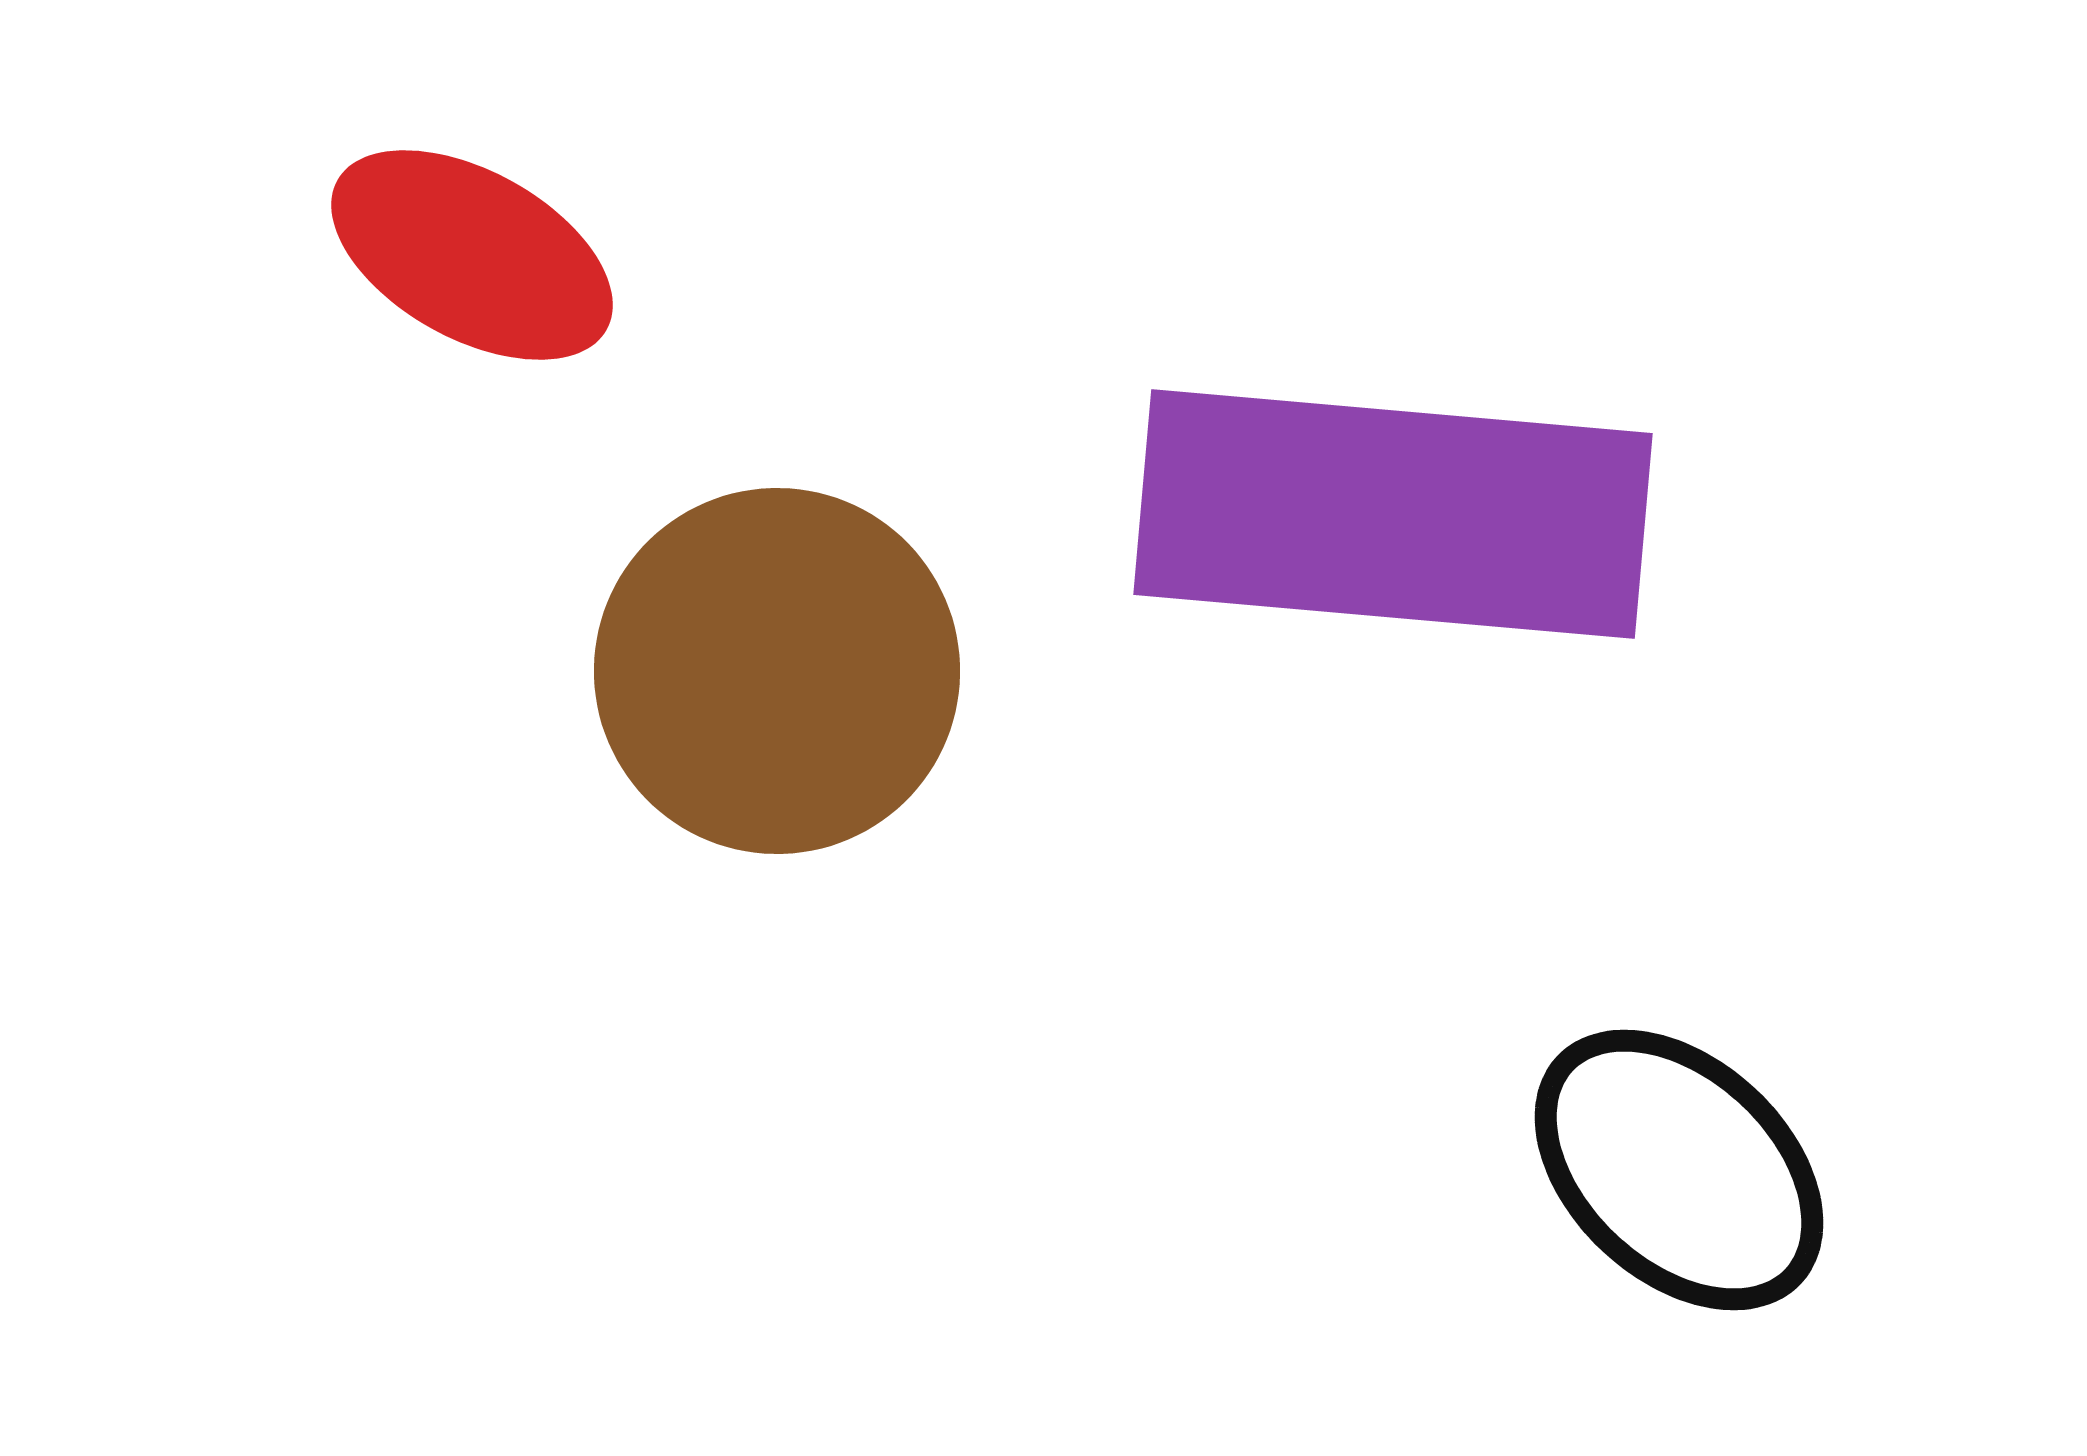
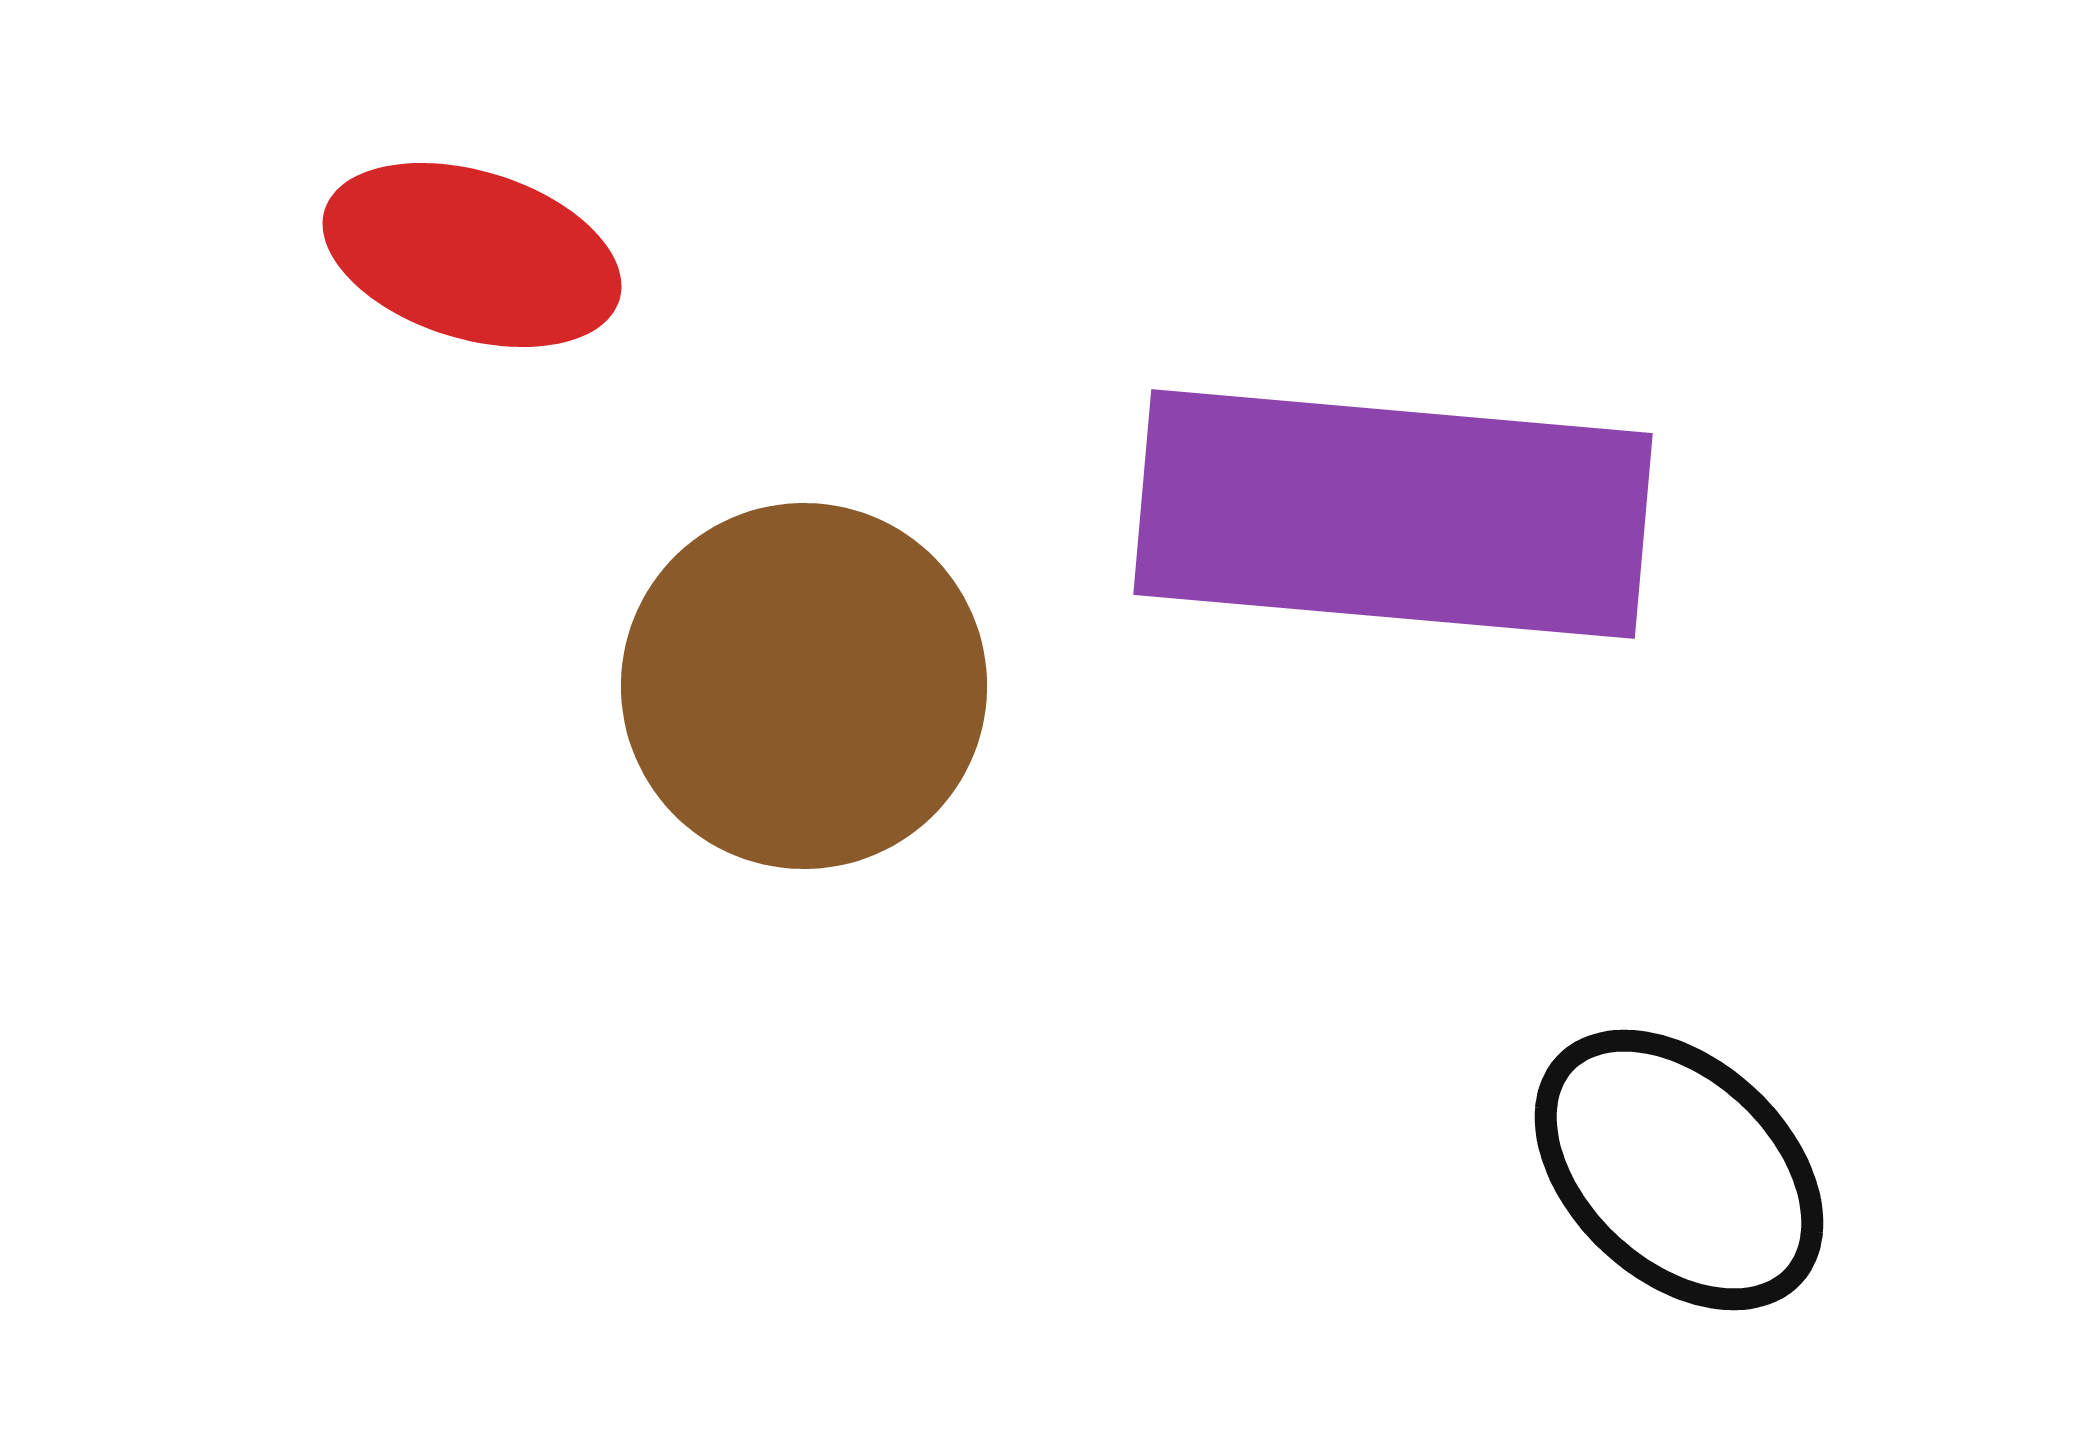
red ellipse: rotated 12 degrees counterclockwise
brown circle: moved 27 px right, 15 px down
